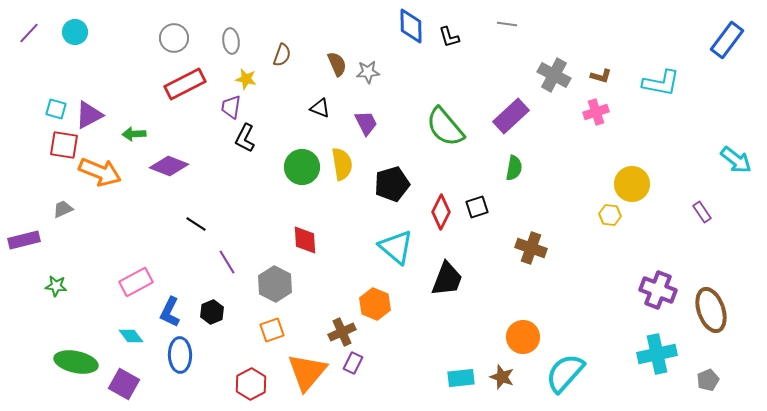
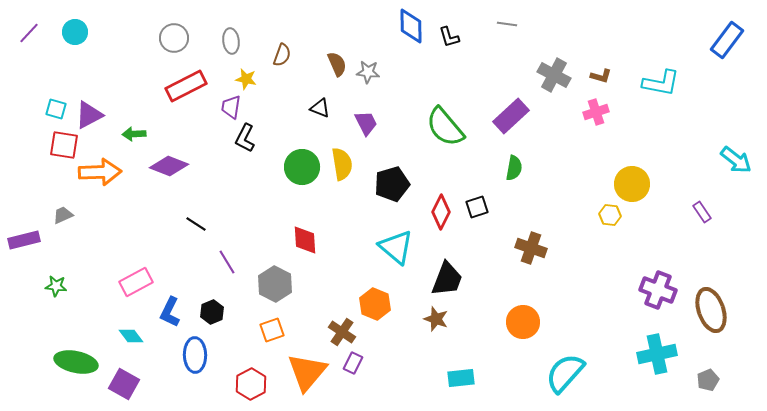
gray star at (368, 72): rotated 10 degrees clockwise
red rectangle at (185, 84): moved 1 px right, 2 px down
orange arrow at (100, 172): rotated 24 degrees counterclockwise
gray trapezoid at (63, 209): moved 6 px down
brown cross at (342, 332): rotated 32 degrees counterclockwise
orange circle at (523, 337): moved 15 px up
blue ellipse at (180, 355): moved 15 px right
brown star at (502, 377): moved 66 px left, 58 px up
